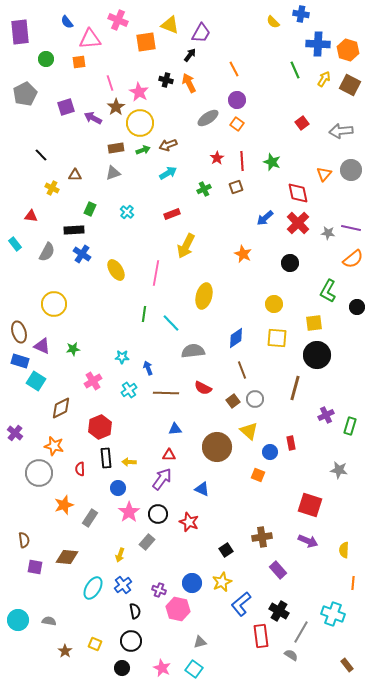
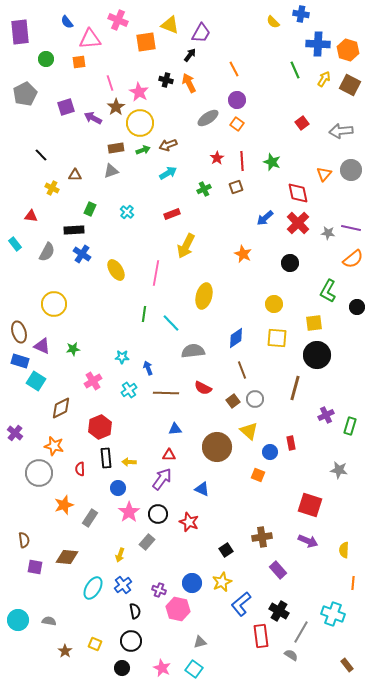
gray triangle at (113, 173): moved 2 px left, 2 px up
